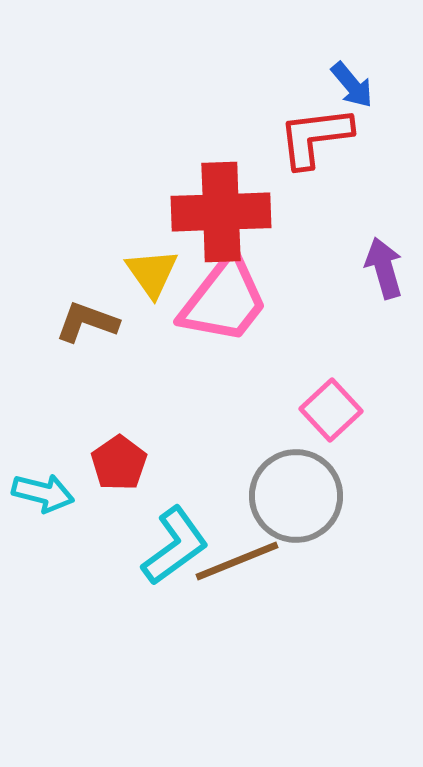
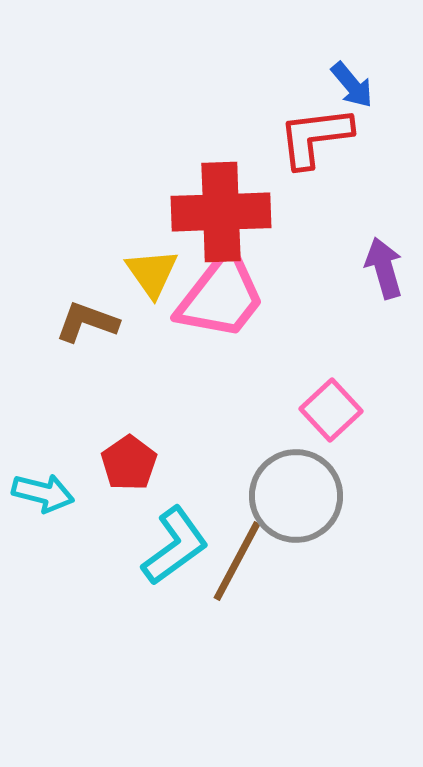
pink trapezoid: moved 3 px left, 4 px up
red pentagon: moved 10 px right
brown line: rotated 40 degrees counterclockwise
